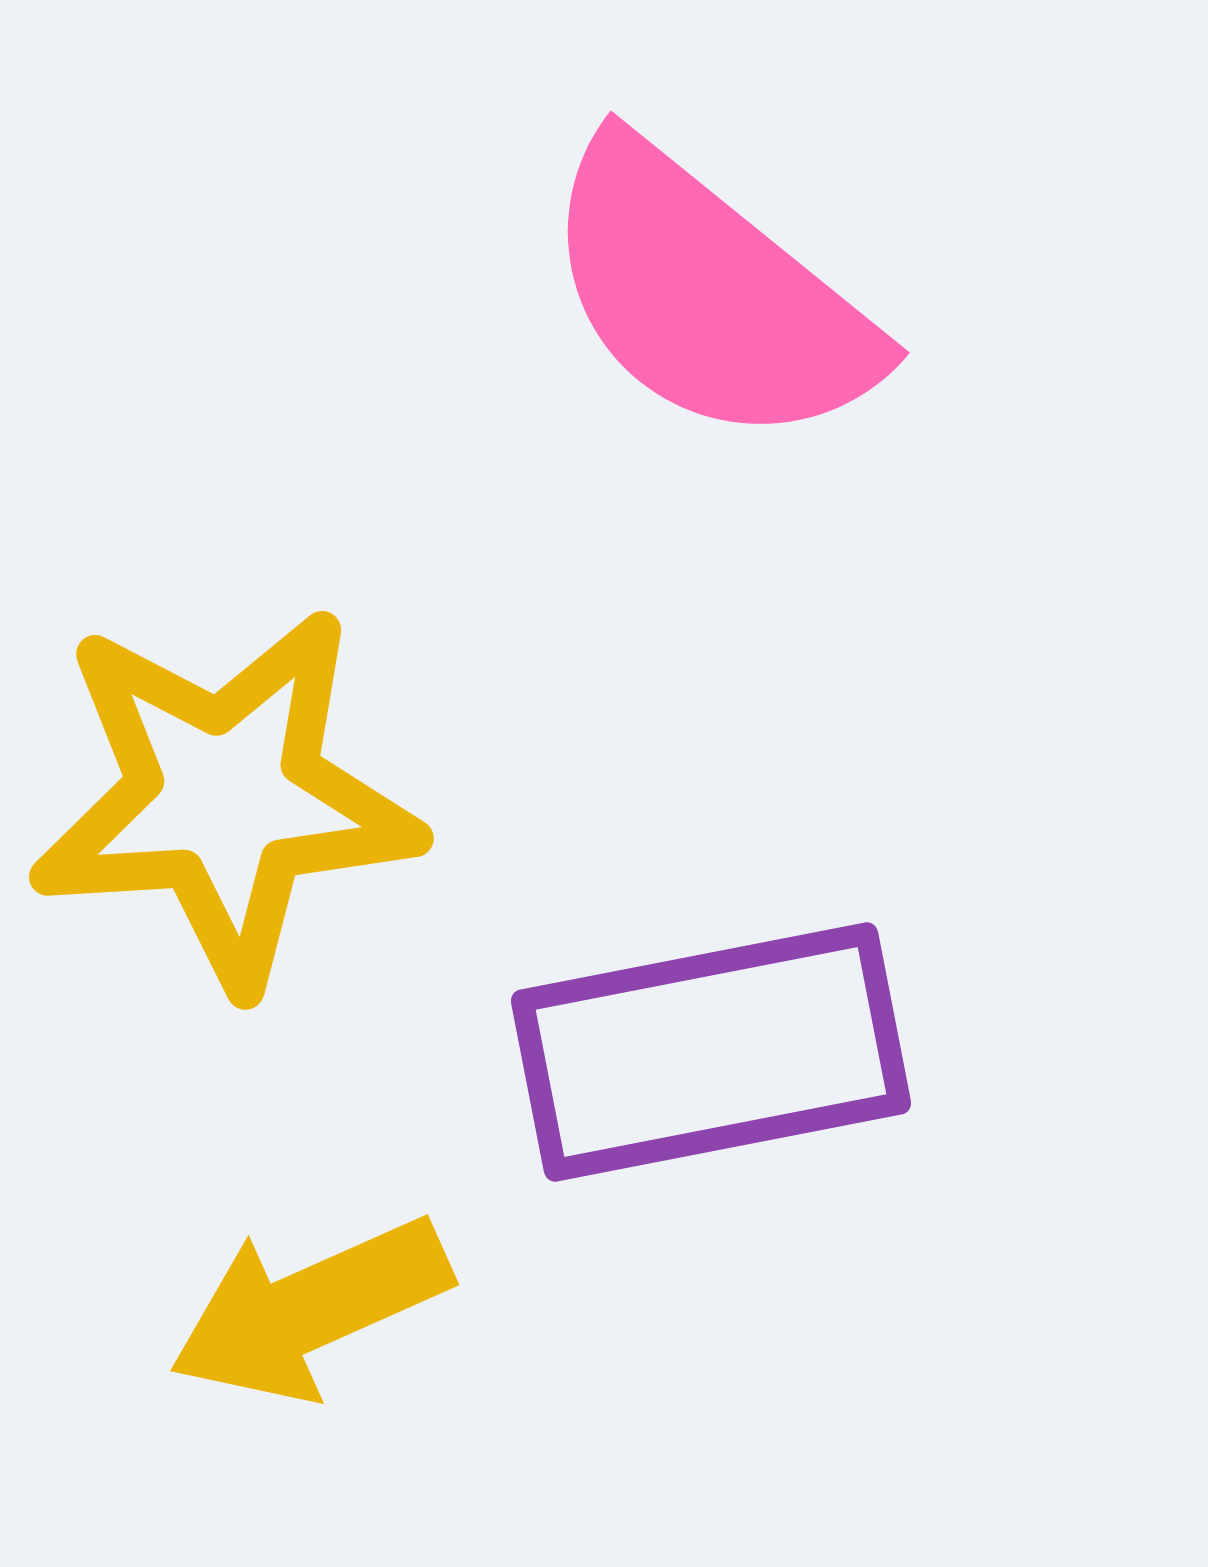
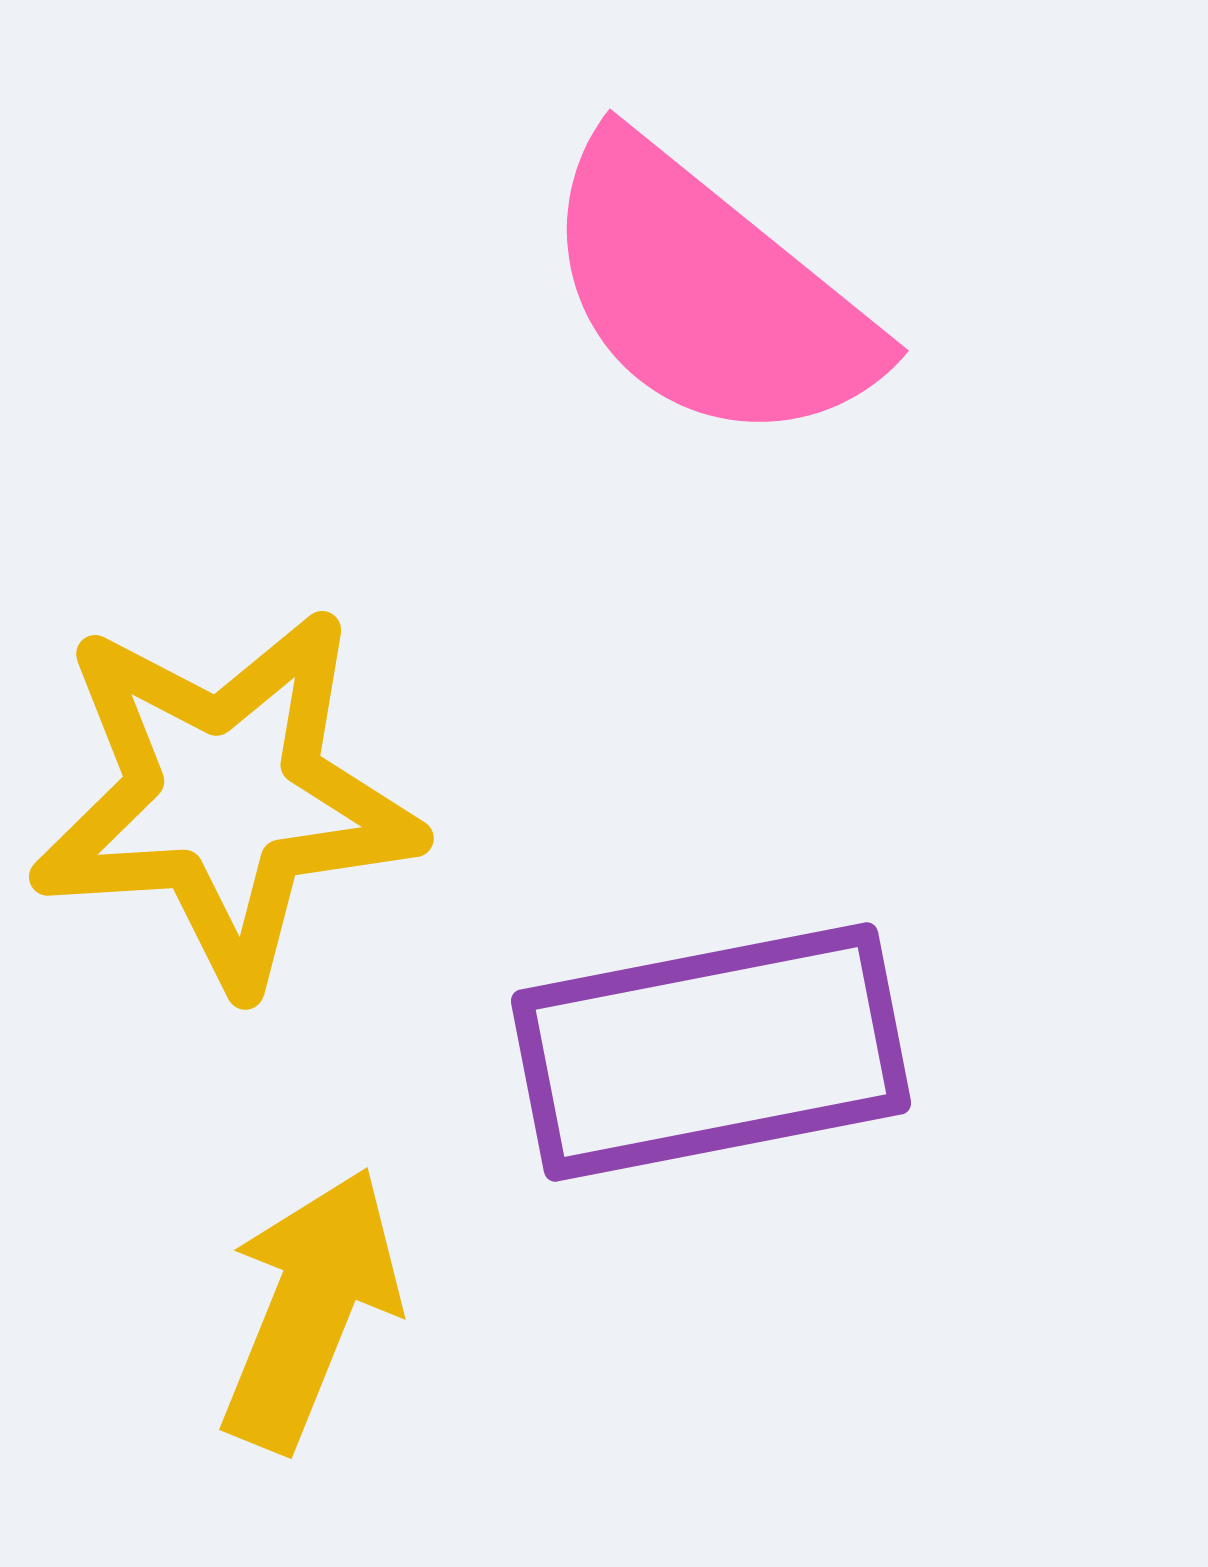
pink semicircle: moved 1 px left, 2 px up
yellow arrow: rotated 136 degrees clockwise
